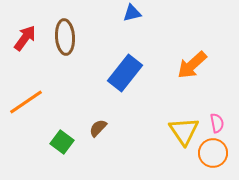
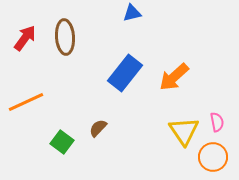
orange arrow: moved 18 px left, 12 px down
orange line: rotated 9 degrees clockwise
pink semicircle: moved 1 px up
orange circle: moved 4 px down
